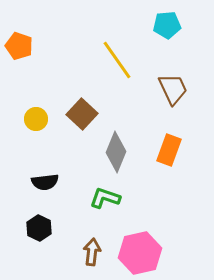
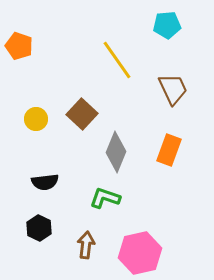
brown arrow: moved 6 px left, 7 px up
